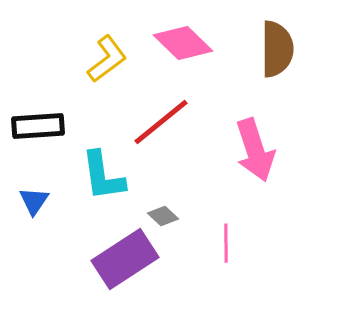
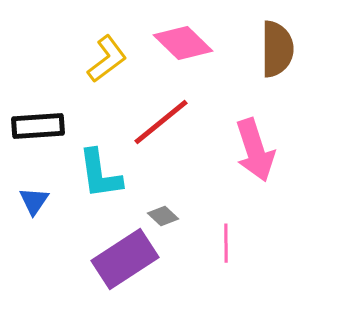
cyan L-shape: moved 3 px left, 2 px up
